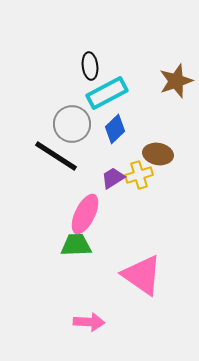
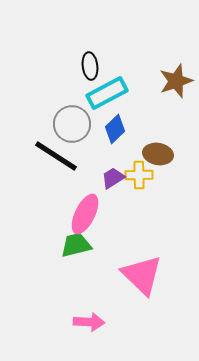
yellow cross: rotated 16 degrees clockwise
green trapezoid: rotated 12 degrees counterclockwise
pink triangle: rotated 9 degrees clockwise
